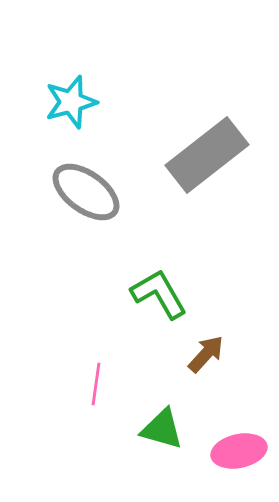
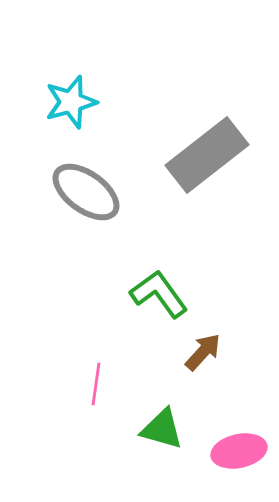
green L-shape: rotated 6 degrees counterclockwise
brown arrow: moved 3 px left, 2 px up
